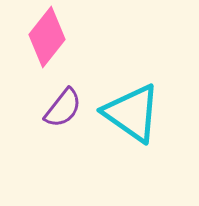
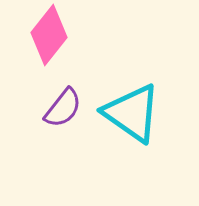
pink diamond: moved 2 px right, 2 px up
